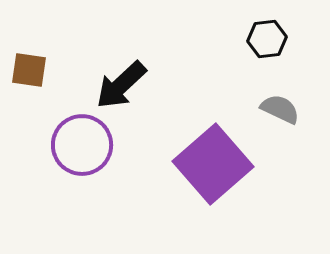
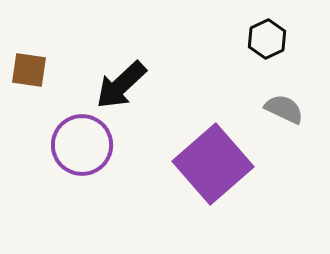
black hexagon: rotated 18 degrees counterclockwise
gray semicircle: moved 4 px right
